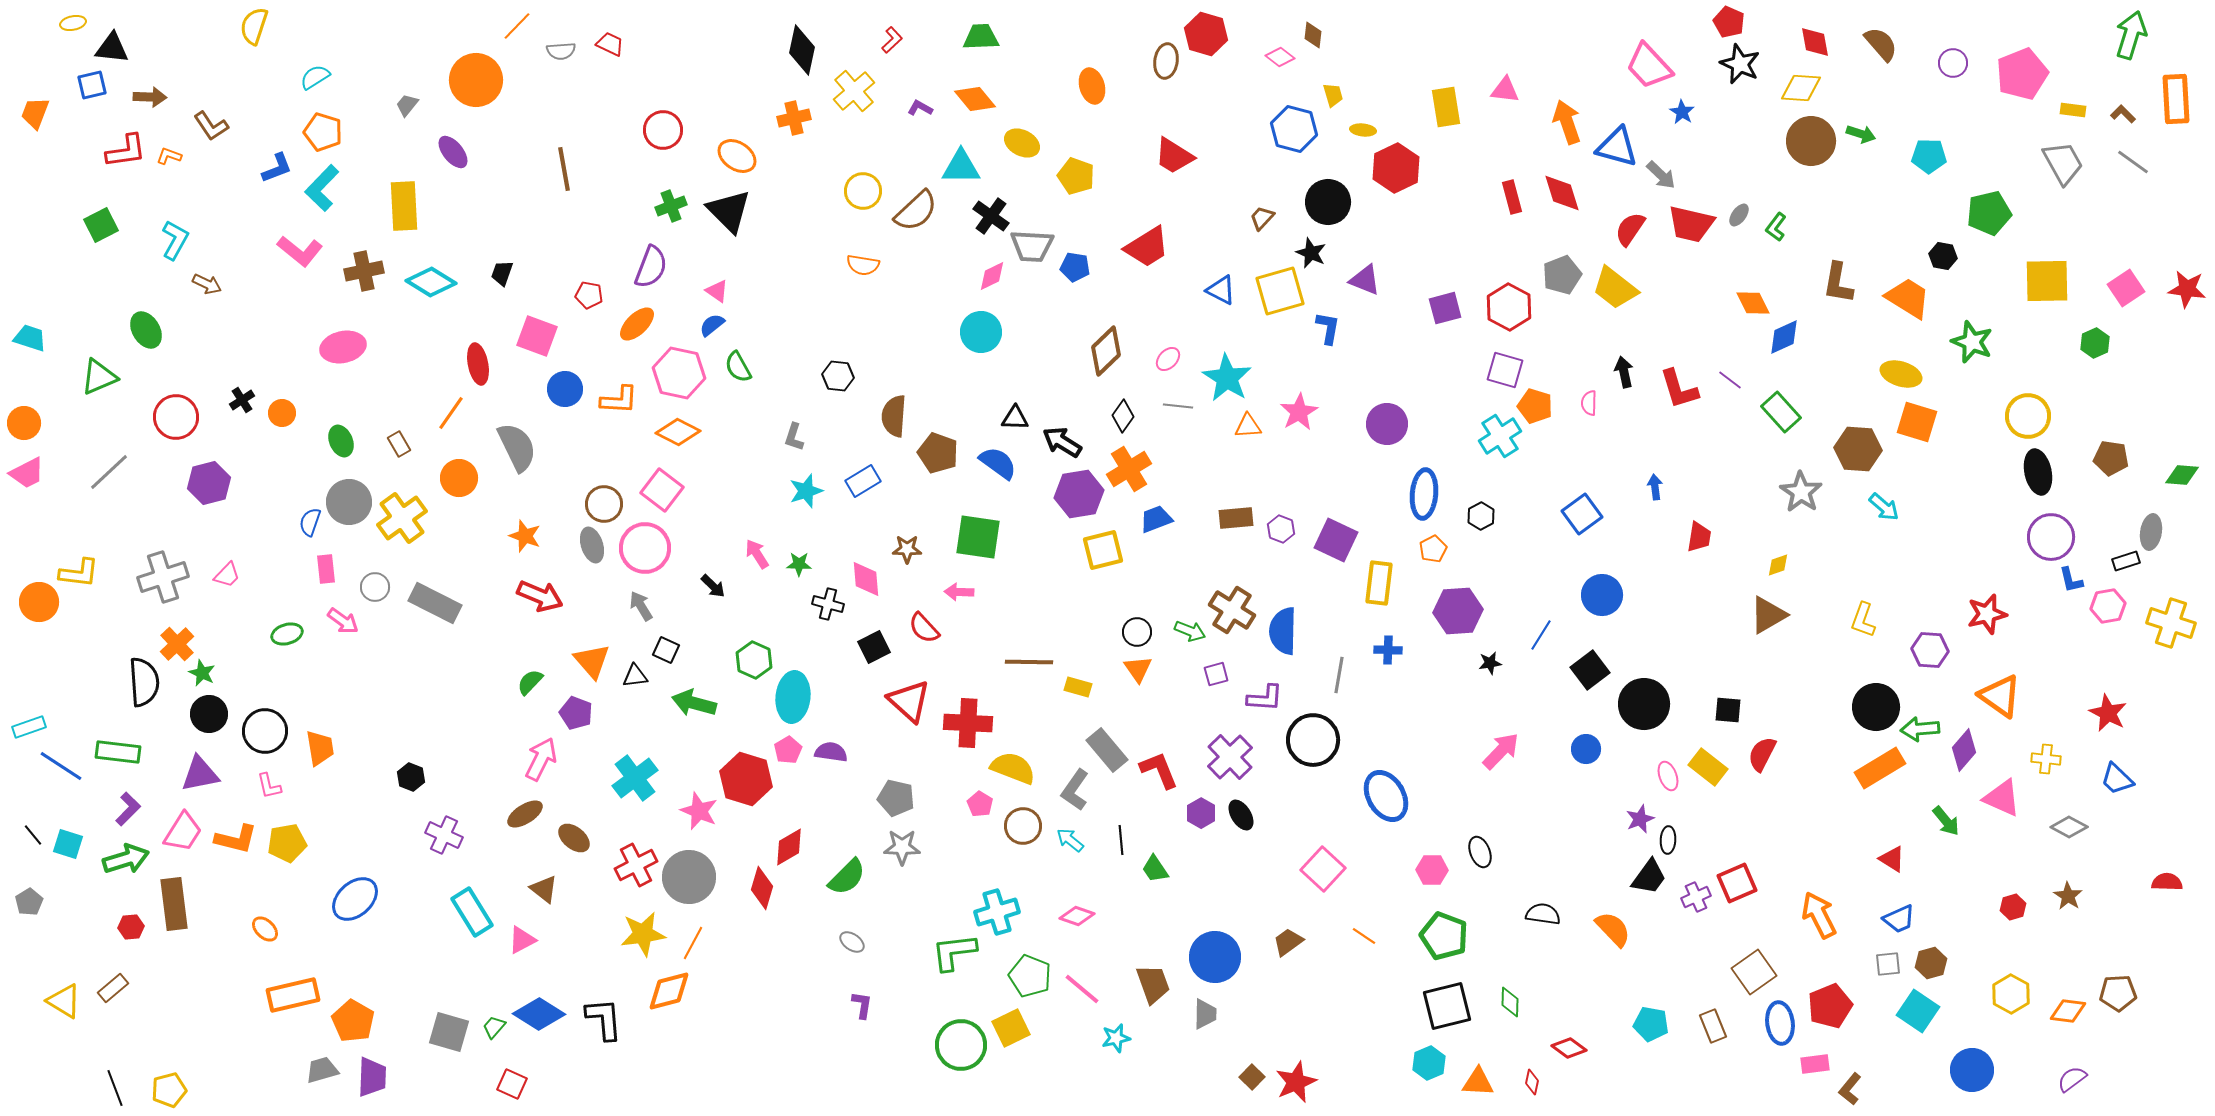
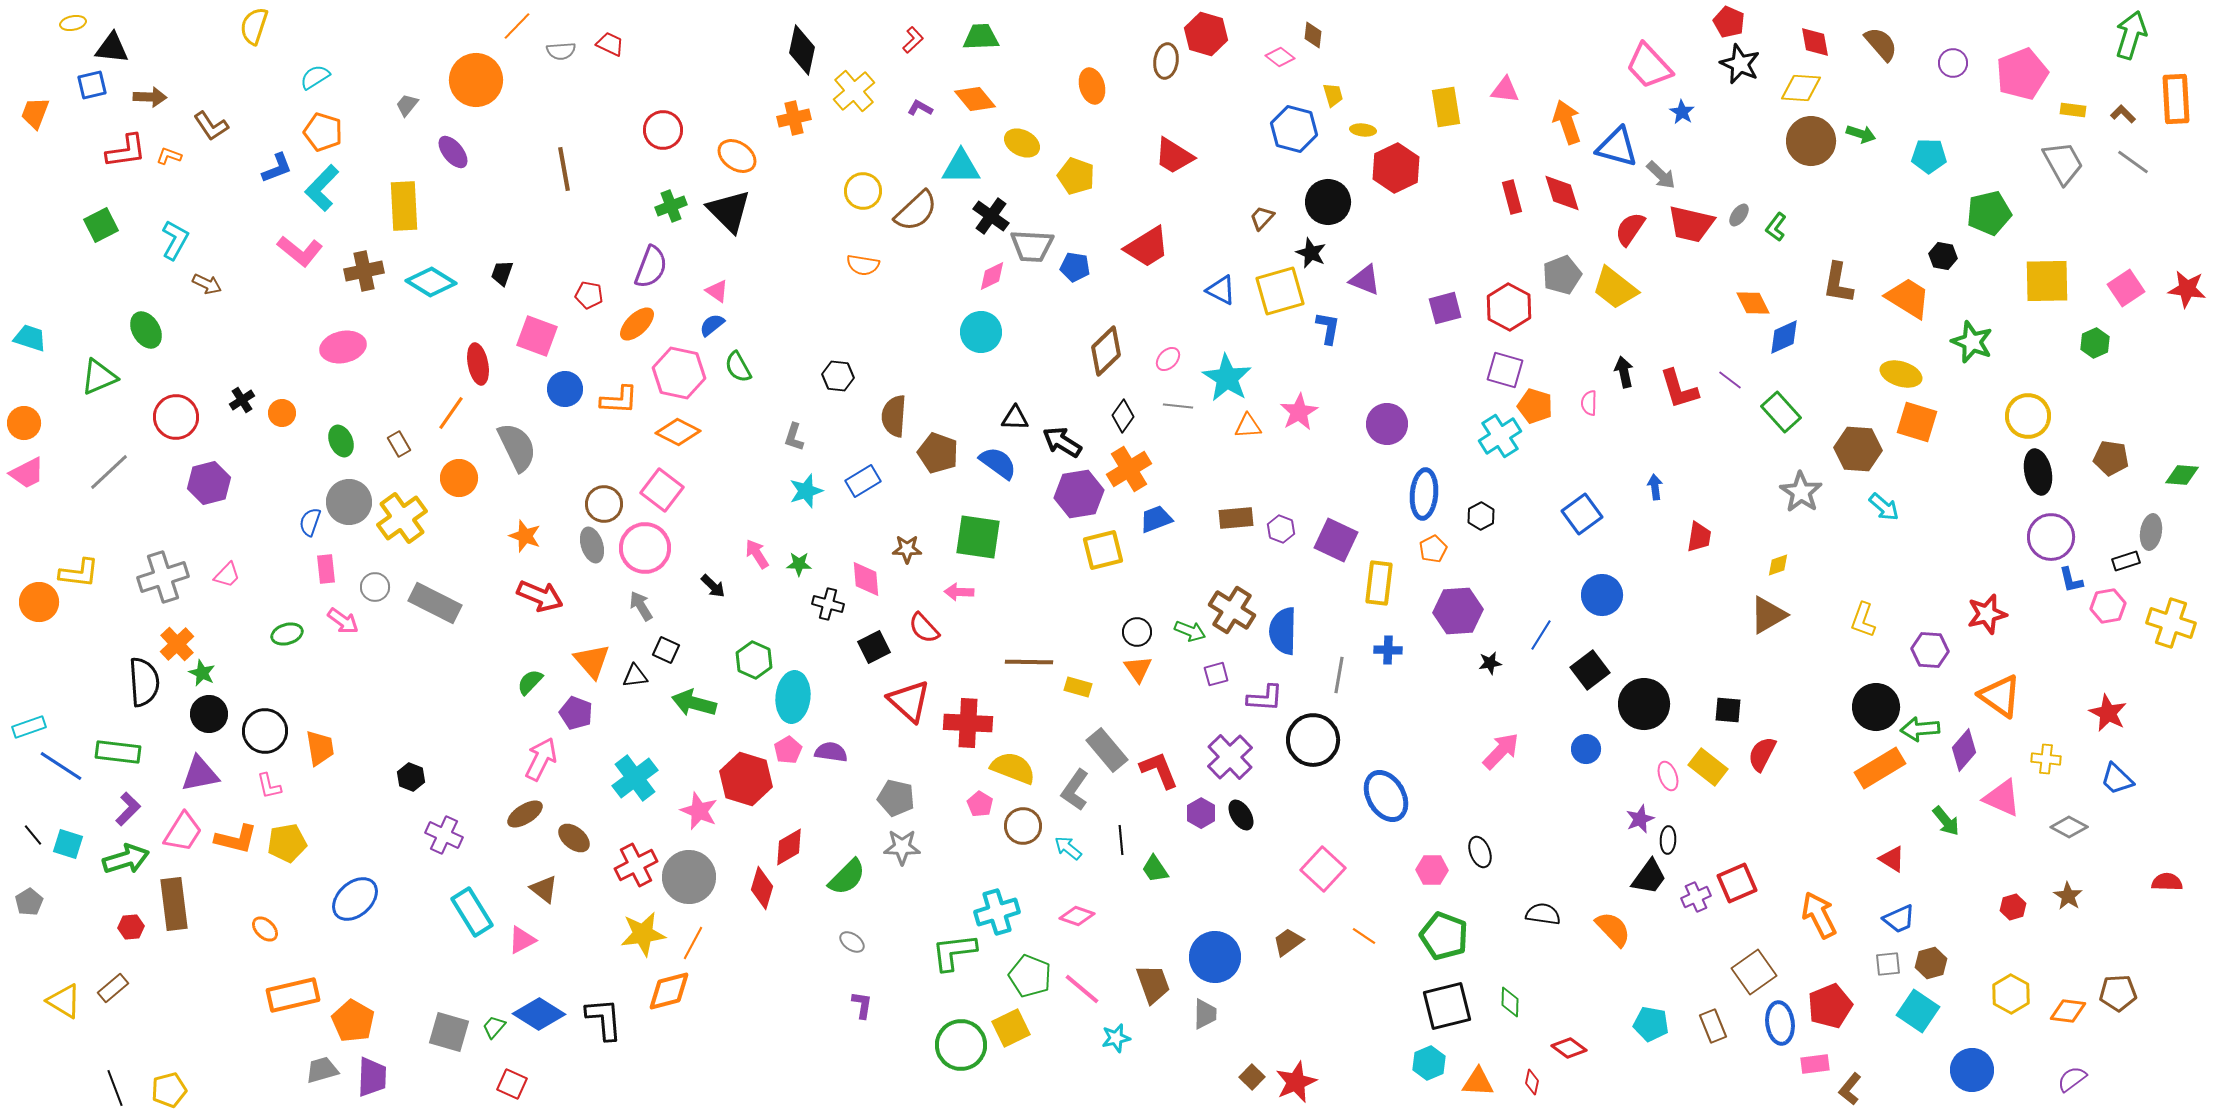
red L-shape at (892, 40): moved 21 px right
cyan arrow at (1070, 840): moved 2 px left, 8 px down
